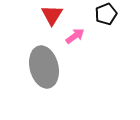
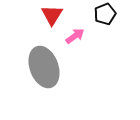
black pentagon: moved 1 px left
gray ellipse: rotated 6 degrees counterclockwise
